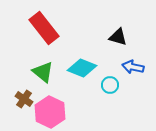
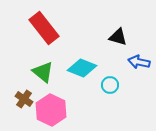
blue arrow: moved 6 px right, 5 px up
pink hexagon: moved 1 px right, 2 px up
